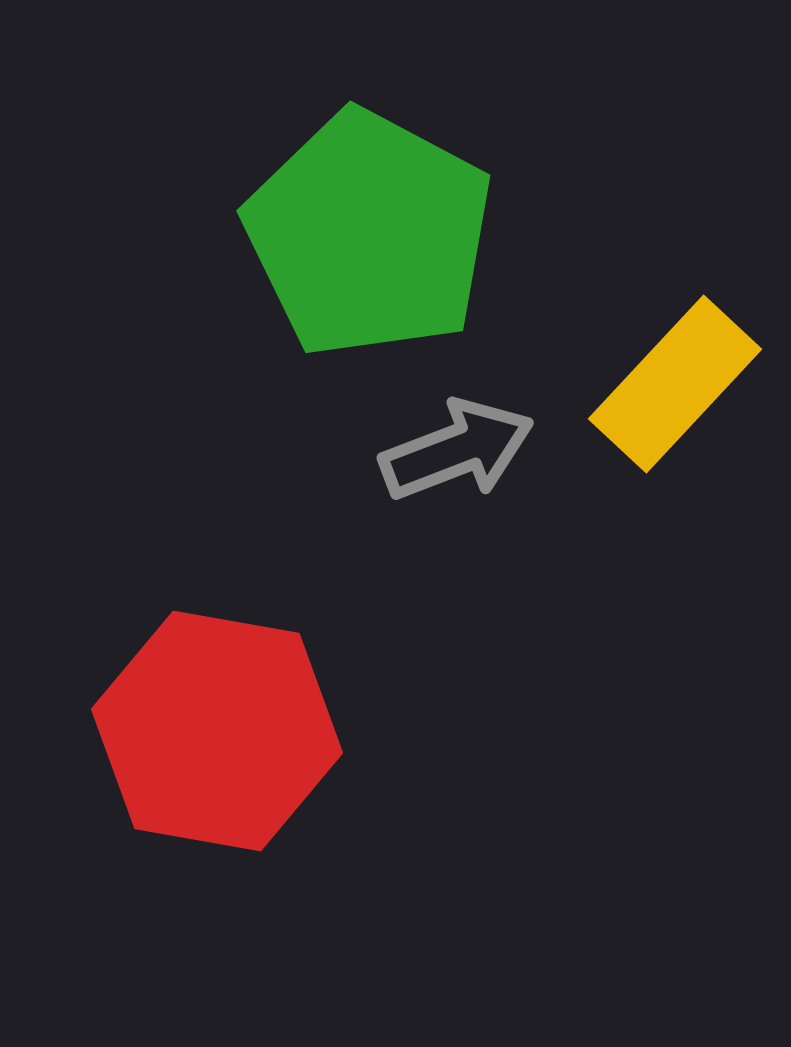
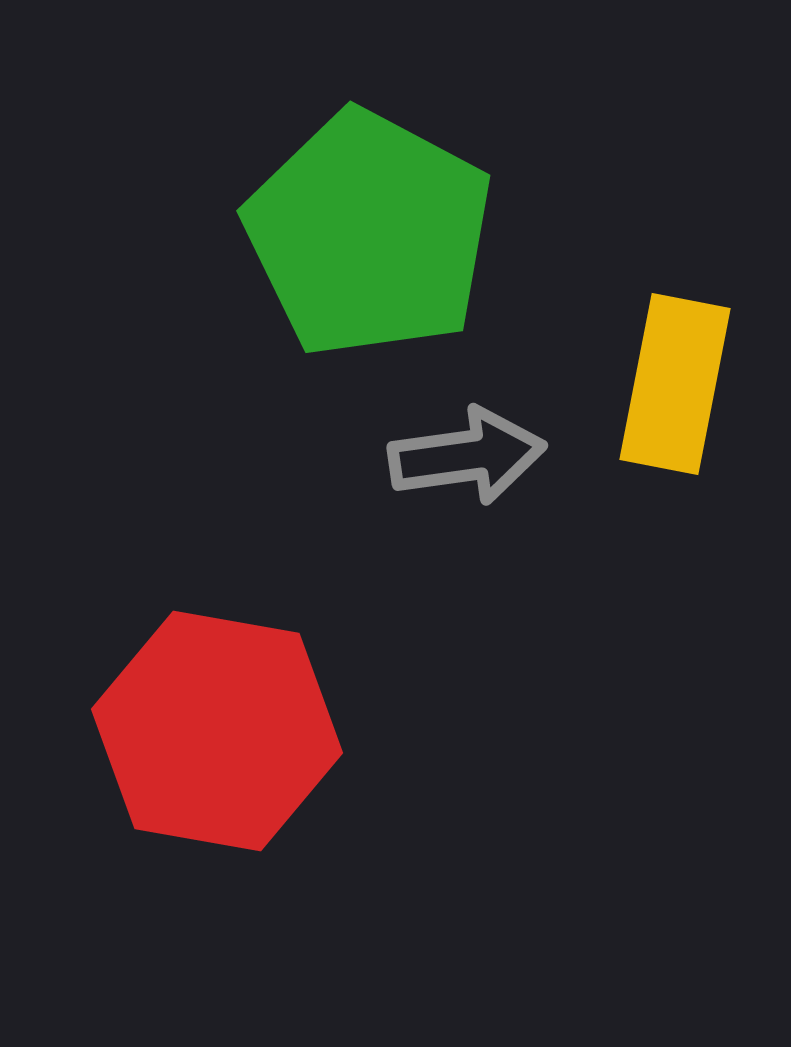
yellow rectangle: rotated 32 degrees counterclockwise
gray arrow: moved 10 px right, 6 px down; rotated 13 degrees clockwise
